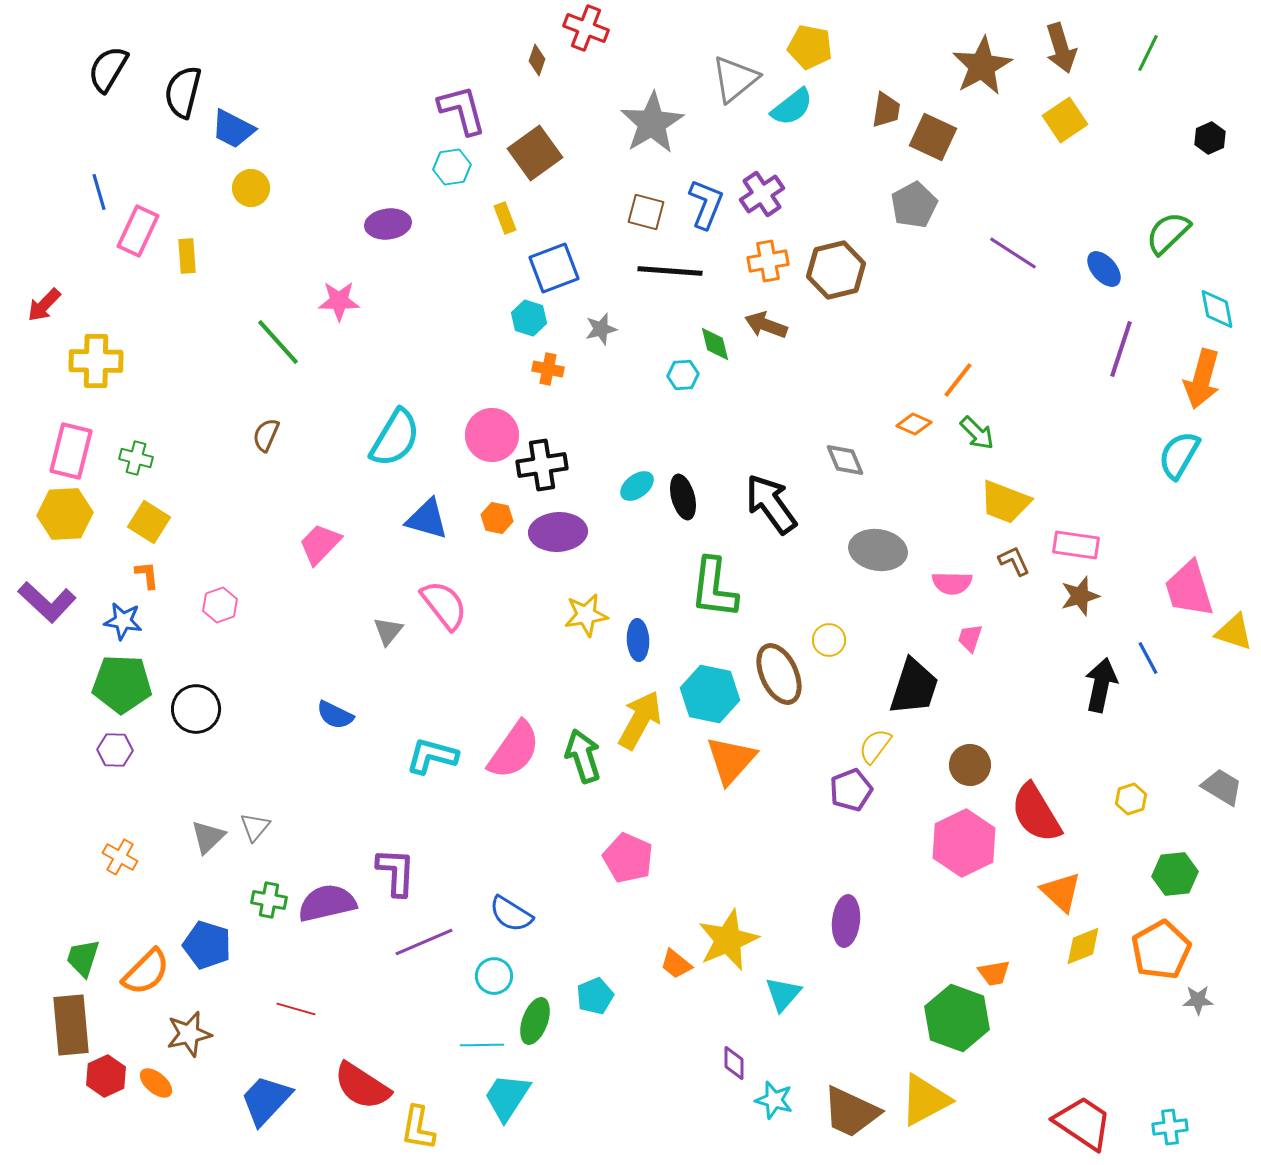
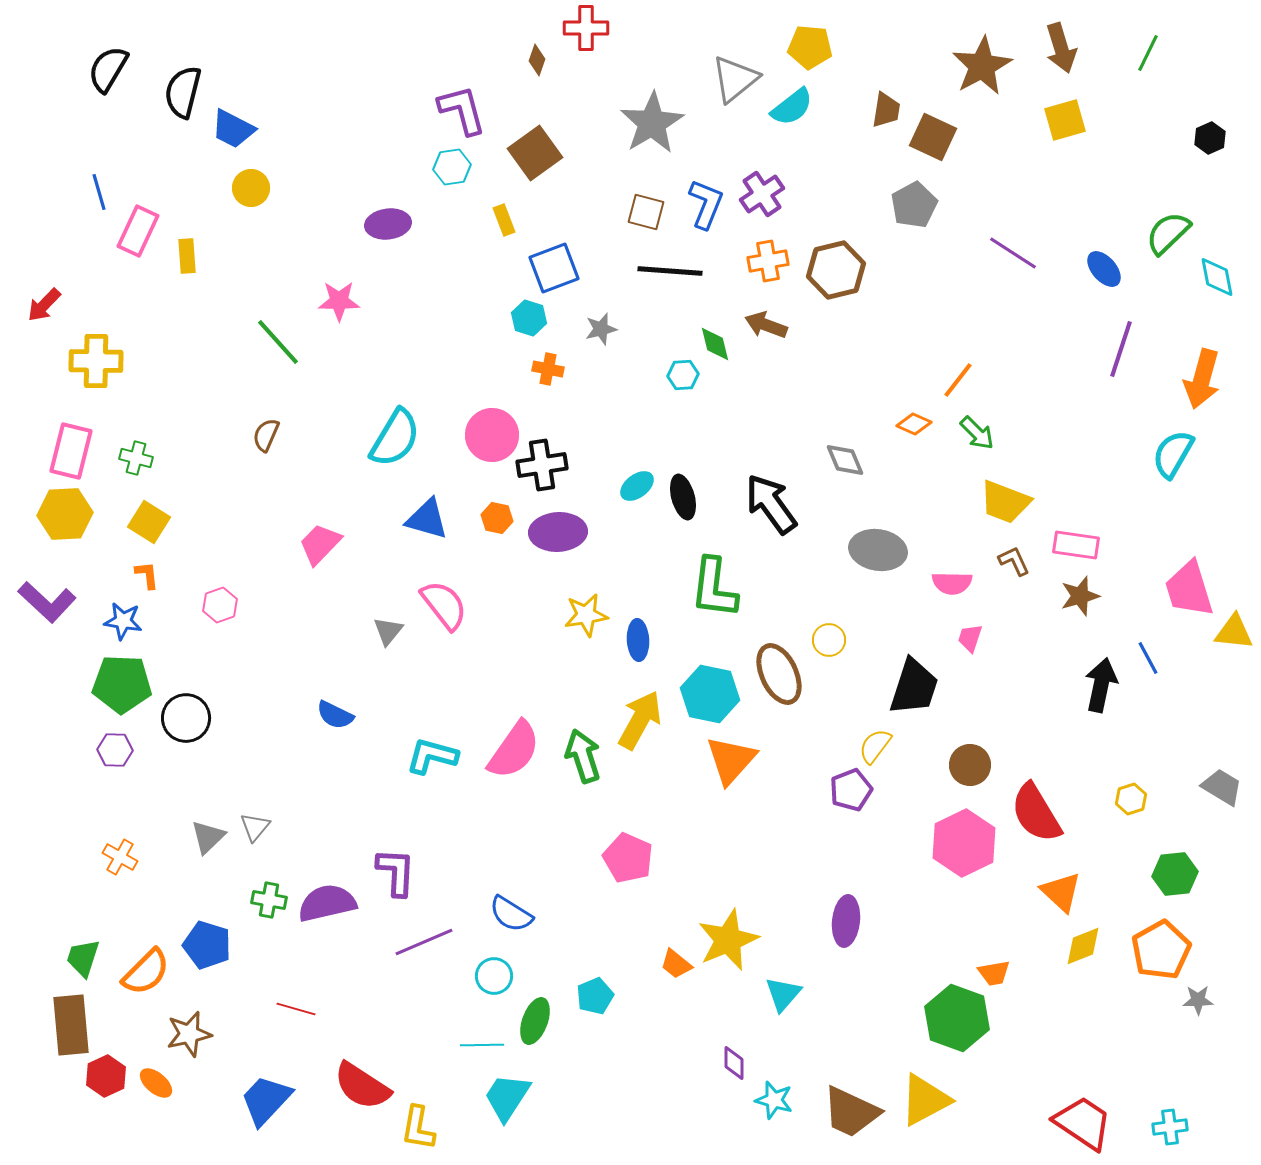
red cross at (586, 28): rotated 21 degrees counterclockwise
yellow pentagon at (810, 47): rotated 6 degrees counterclockwise
yellow square at (1065, 120): rotated 18 degrees clockwise
yellow rectangle at (505, 218): moved 1 px left, 2 px down
cyan diamond at (1217, 309): moved 32 px up
cyan semicircle at (1179, 455): moved 6 px left, 1 px up
yellow triangle at (1234, 632): rotated 12 degrees counterclockwise
black circle at (196, 709): moved 10 px left, 9 px down
